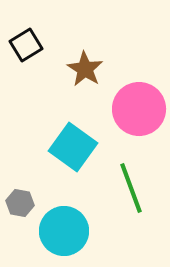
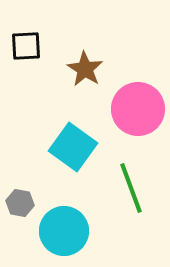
black square: moved 1 px down; rotated 28 degrees clockwise
pink circle: moved 1 px left
